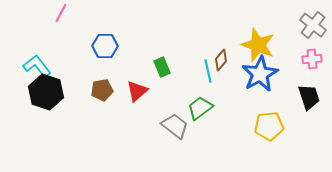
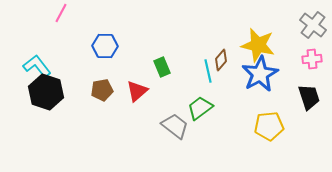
yellow star: rotated 8 degrees counterclockwise
